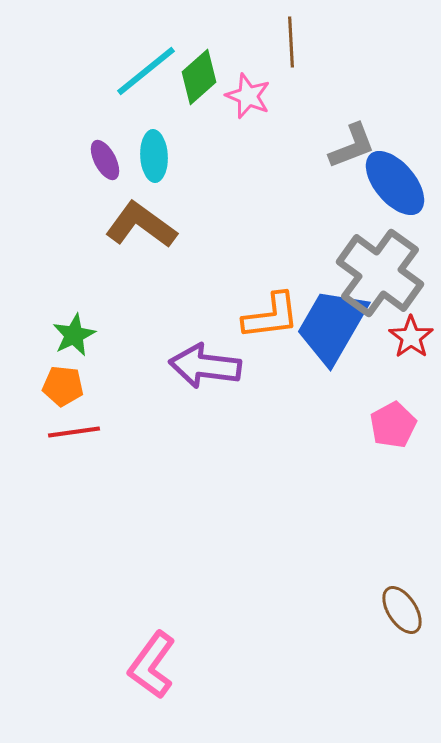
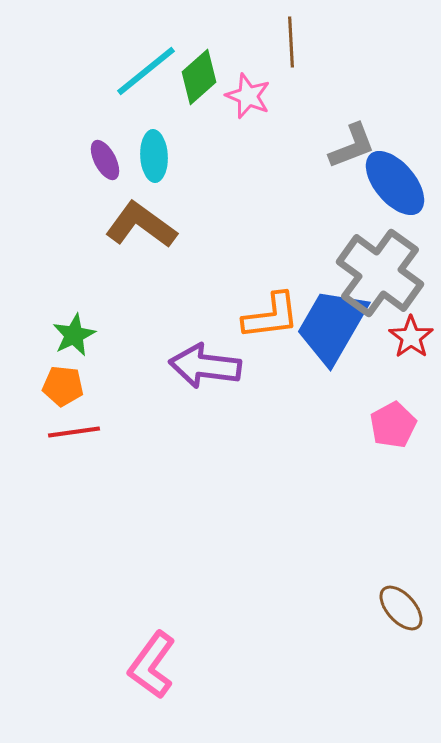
brown ellipse: moved 1 px left, 2 px up; rotated 9 degrees counterclockwise
